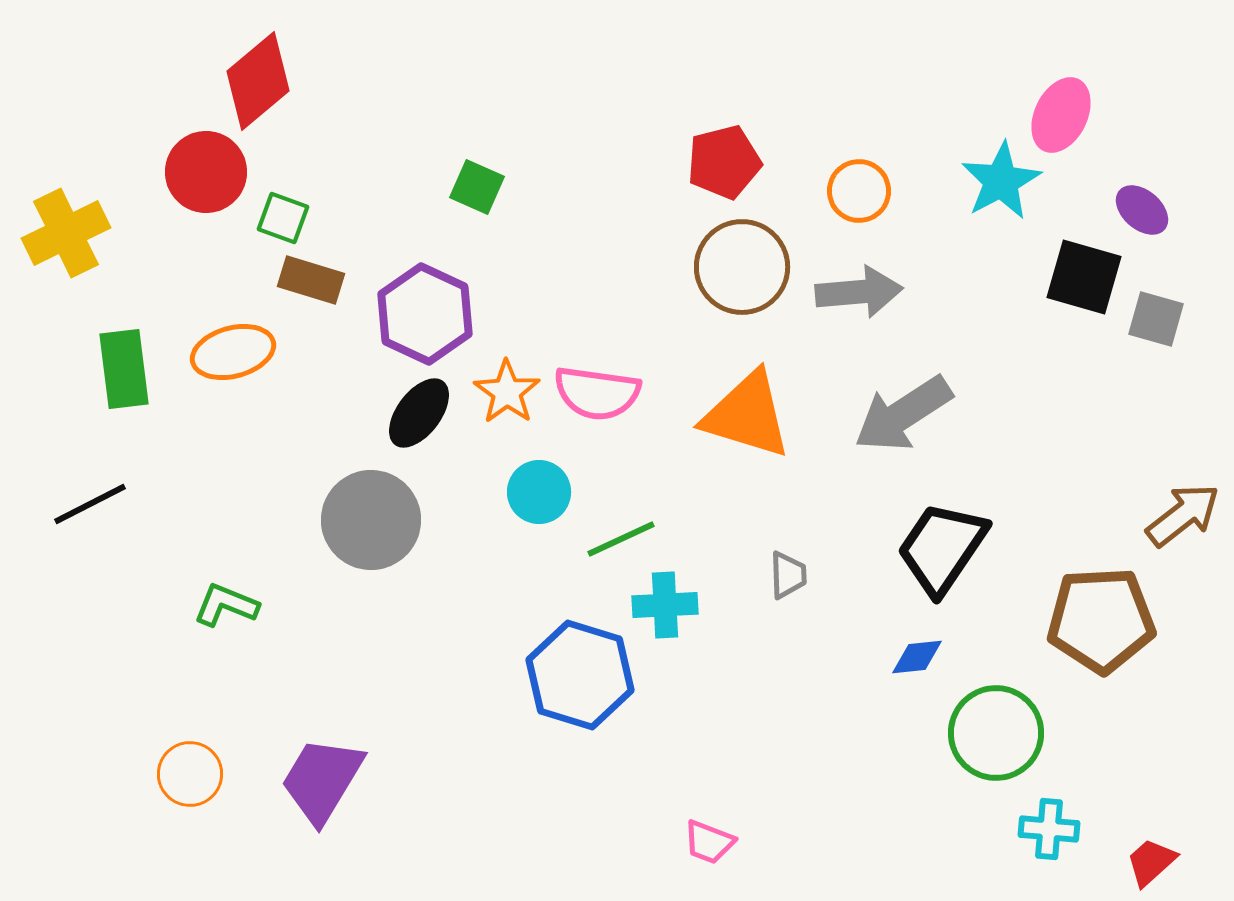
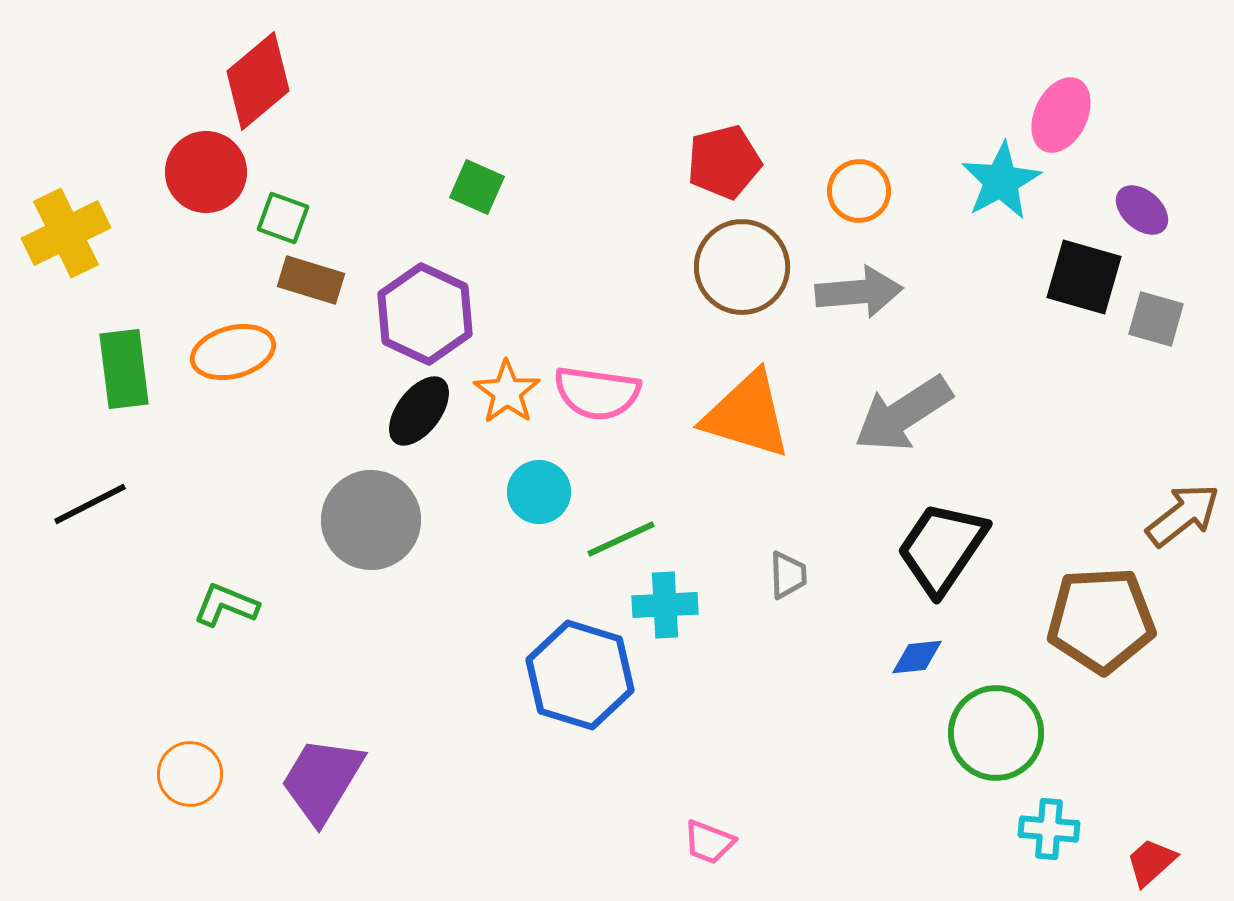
black ellipse at (419, 413): moved 2 px up
